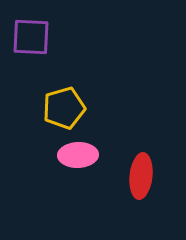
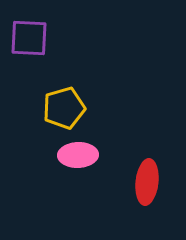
purple square: moved 2 px left, 1 px down
red ellipse: moved 6 px right, 6 px down
